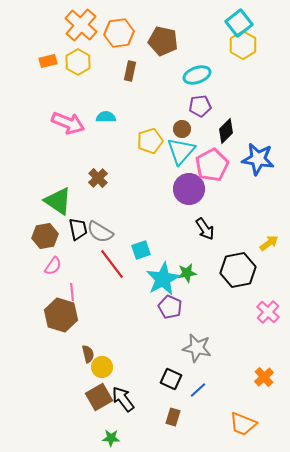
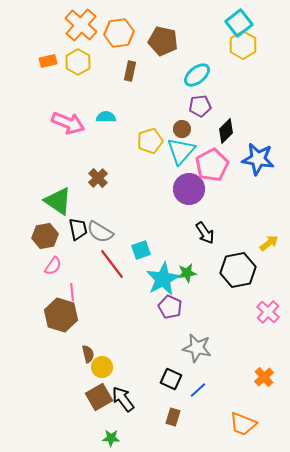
cyan ellipse at (197, 75): rotated 20 degrees counterclockwise
black arrow at (205, 229): moved 4 px down
